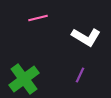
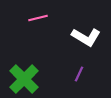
purple line: moved 1 px left, 1 px up
green cross: rotated 8 degrees counterclockwise
